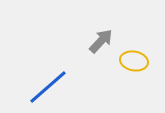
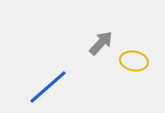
gray arrow: moved 2 px down
